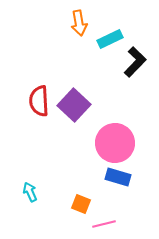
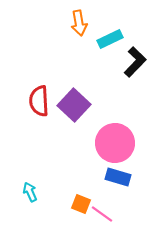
pink line: moved 2 px left, 10 px up; rotated 50 degrees clockwise
